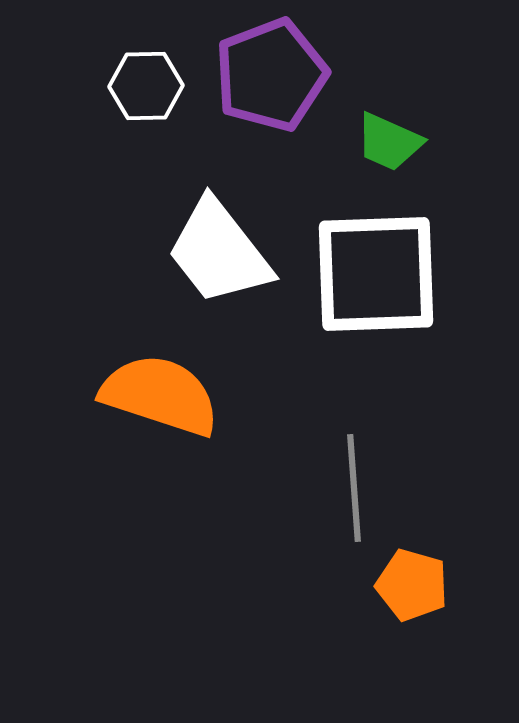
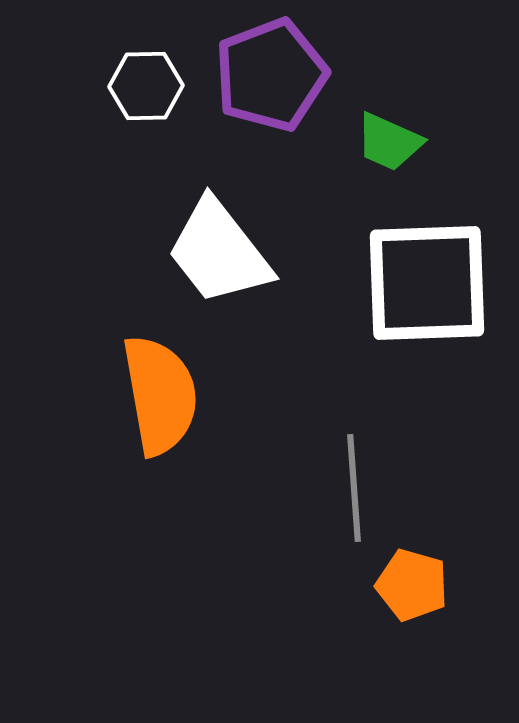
white square: moved 51 px right, 9 px down
orange semicircle: rotated 62 degrees clockwise
